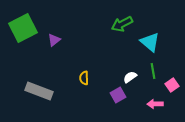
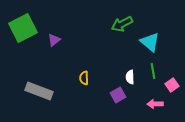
white semicircle: rotated 56 degrees counterclockwise
